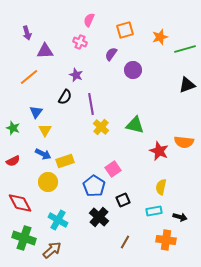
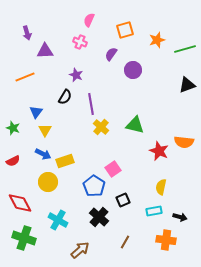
orange star: moved 3 px left, 3 px down
orange line: moved 4 px left; rotated 18 degrees clockwise
brown arrow: moved 28 px right
